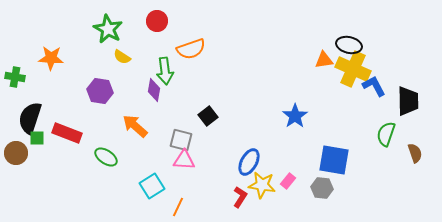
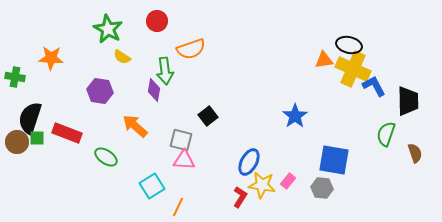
brown circle: moved 1 px right, 11 px up
